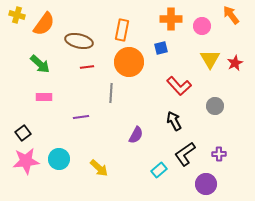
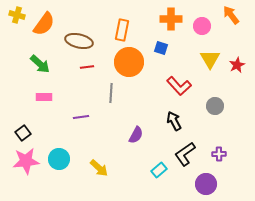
blue square: rotated 32 degrees clockwise
red star: moved 2 px right, 2 px down
